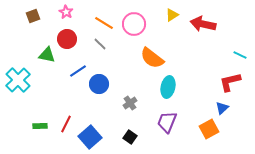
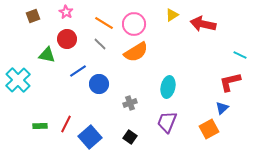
orange semicircle: moved 16 px left, 6 px up; rotated 70 degrees counterclockwise
gray cross: rotated 16 degrees clockwise
